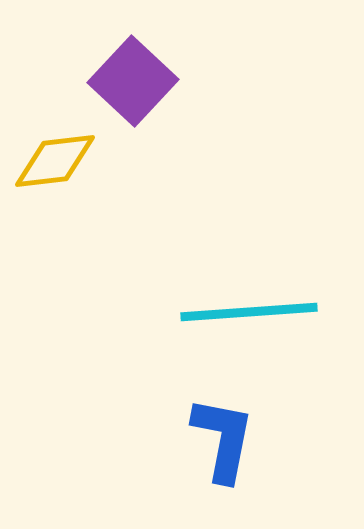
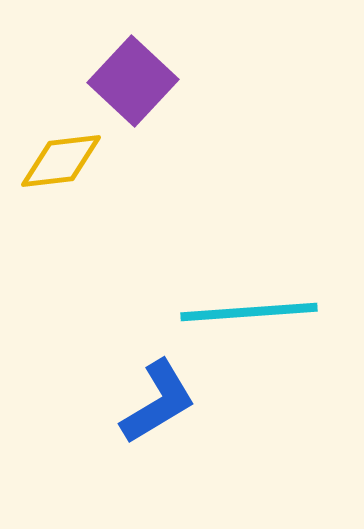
yellow diamond: moved 6 px right
blue L-shape: moved 65 px left, 37 px up; rotated 48 degrees clockwise
